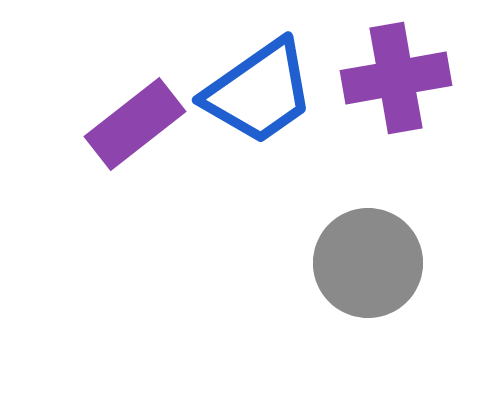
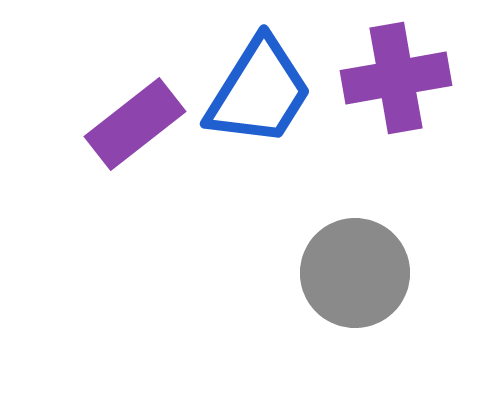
blue trapezoid: rotated 23 degrees counterclockwise
gray circle: moved 13 px left, 10 px down
